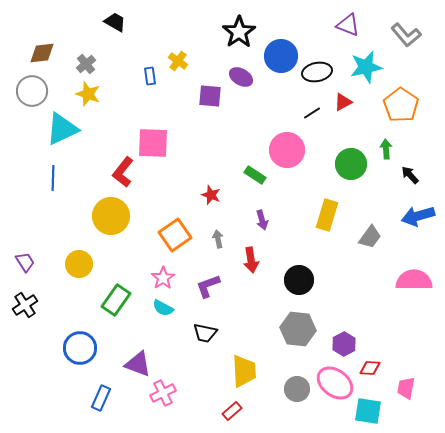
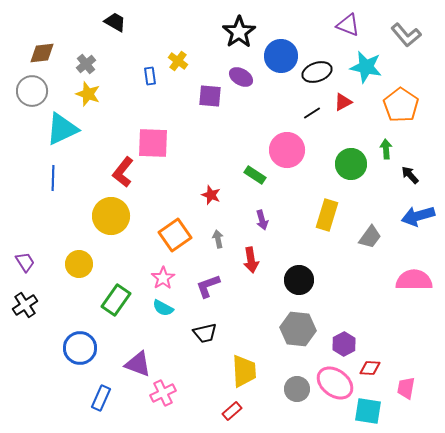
cyan star at (366, 67): rotated 24 degrees clockwise
black ellipse at (317, 72): rotated 8 degrees counterclockwise
black trapezoid at (205, 333): rotated 25 degrees counterclockwise
